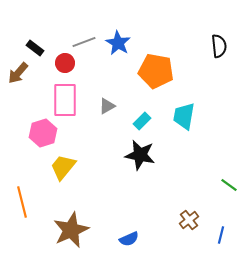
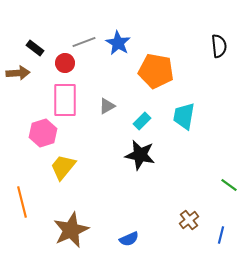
brown arrow: rotated 135 degrees counterclockwise
